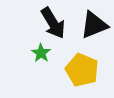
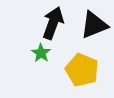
black arrow: rotated 128 degrees counterclockwise
